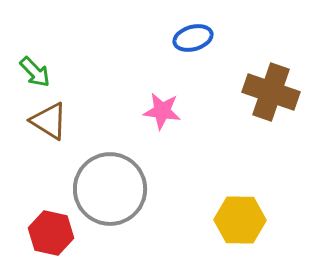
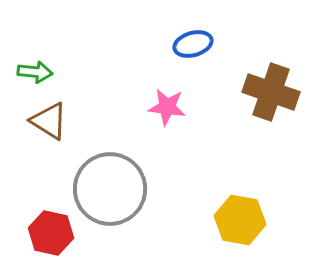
blue ellipse: moved 6 px down
green arrow: rotated 40 degrees counterclockwise
pink star: moved 5 px right, 4 px up
yellow hexagon: rotated 9 degrees clockwise
